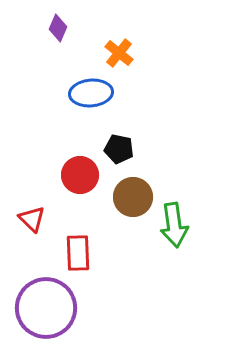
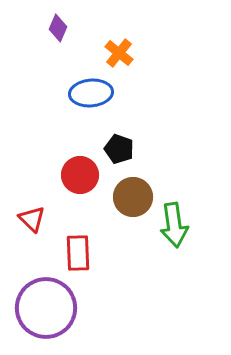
black pentagon: rotated 8 degrees clockwise
